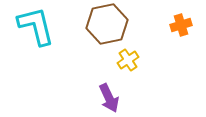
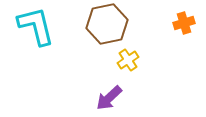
orange cross: moved 3 px right, 2 px up
purple arrow: rotated 72 degrees clockwise
